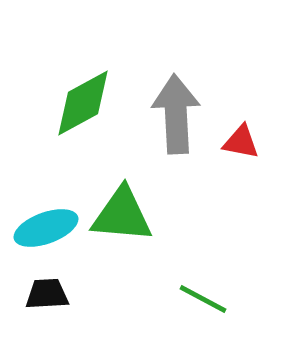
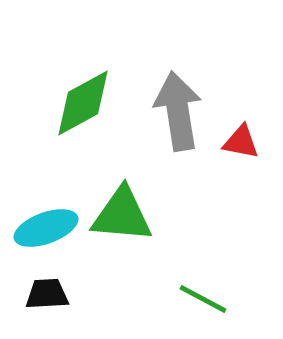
gray arrow: moved 2 px right, 3 px up; rotated 6 degrees counterclockwise
